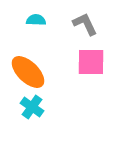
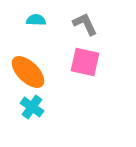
pink square: moved 6 px left; rotated 12 degrees clockwise
